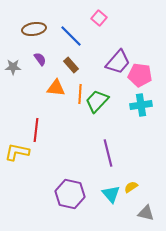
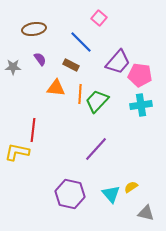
blue line: moved 10 px right, 6 px down
brown rectangle: rotated 21 degrees counterclockwise
red line: moved 3 px left
purple line: moved 12 px left, 4 px up; rotated 56 degrees clockwise
